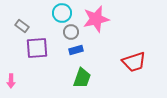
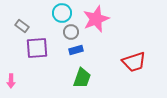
pink star: rotated 8 degrees counterclockwise
